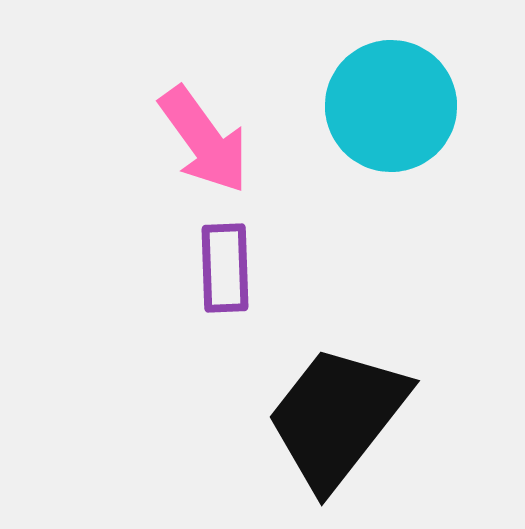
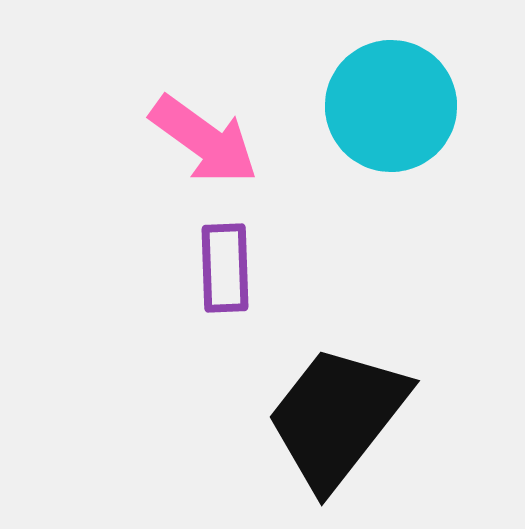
pink arrow: rotated 18 degrees counterclockwise
